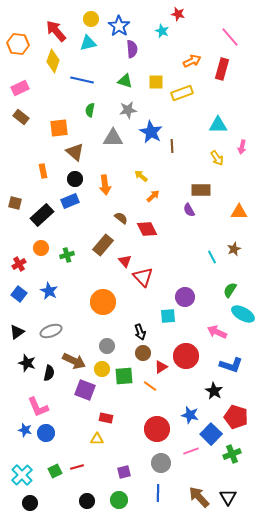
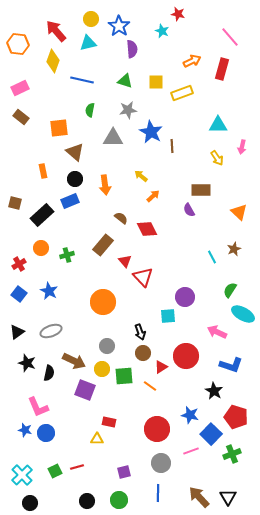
orange triangle at (239, 212): rotated 42 degrees clockwise
red rectangle at (106, 418): moved 3 px right, 4 px down
